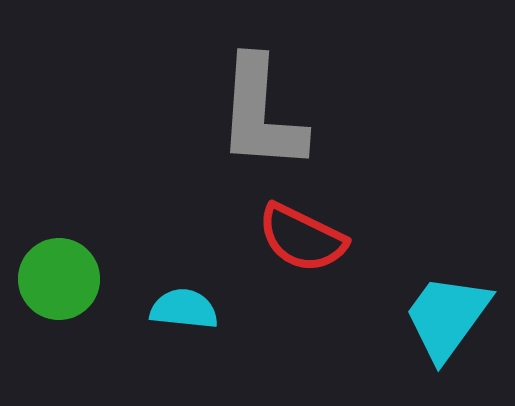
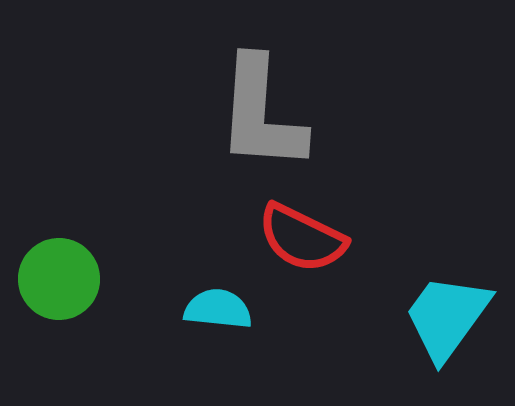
cyan semicircle: moved 34 px right
